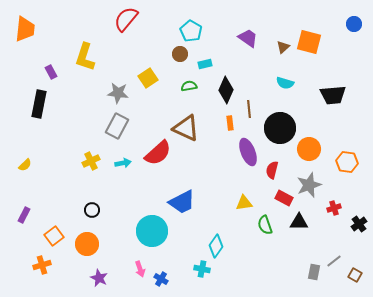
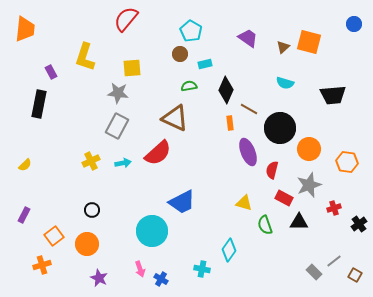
yellow square at (148, 78): moved 16 px left, 10 px up; rotated 30 degrees clockwise
brown line at (249, 109): rotated 54 degrees counterclockwise
brown triangle at (186, 128): moved 11 px left, 10 px up
yellow triangle at (244, 203): rotated 24 degrees clockwise
cyan diamond at (216, 246): moved 13 px right, 4 px down
gray rectangle at (314, 272): rotated 56 degrees counterclockwise
